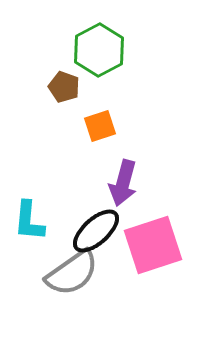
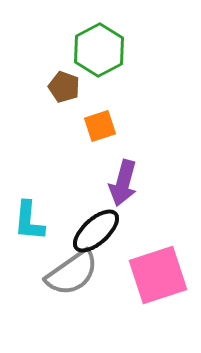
pink square: moved 5 px right, 30 px down
